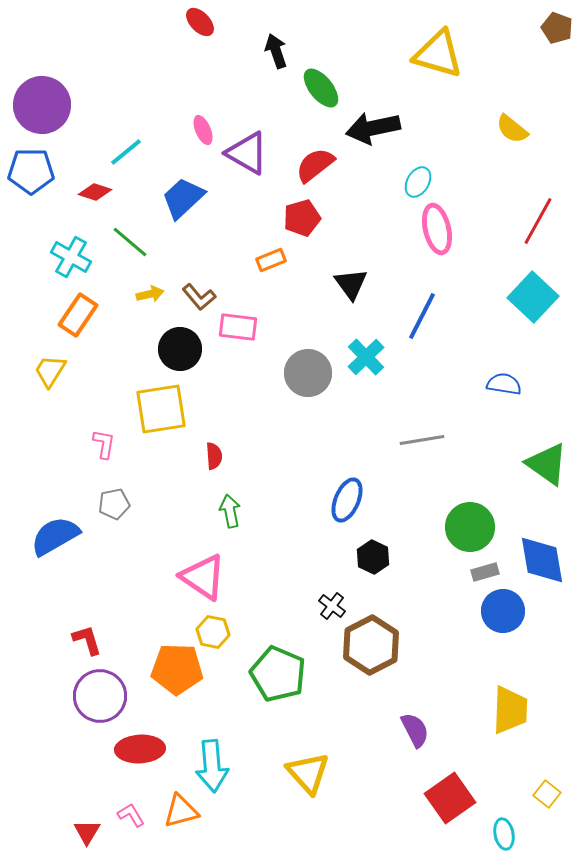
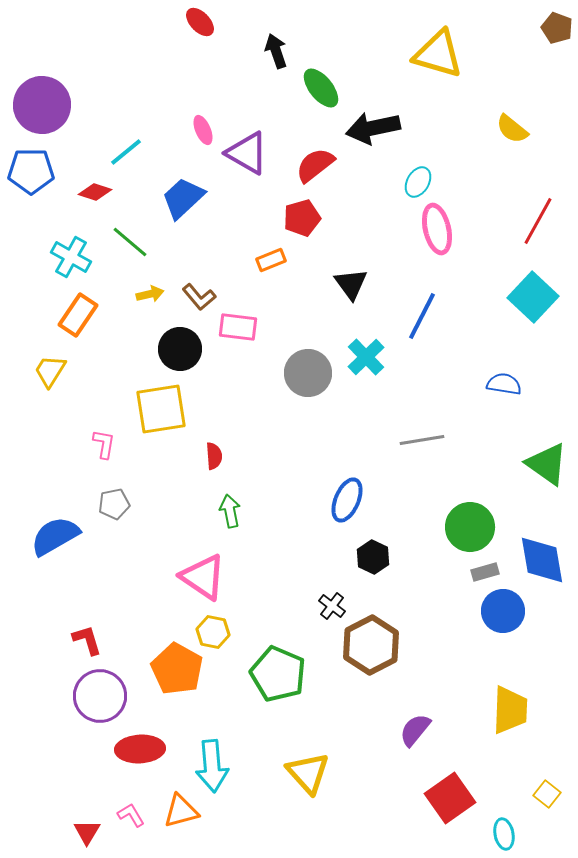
orange pentagon at (177, 669): rotated 27 degrees clockwise
purple semicircle at (415, 730): rotated 114 degrees counterclockwise
